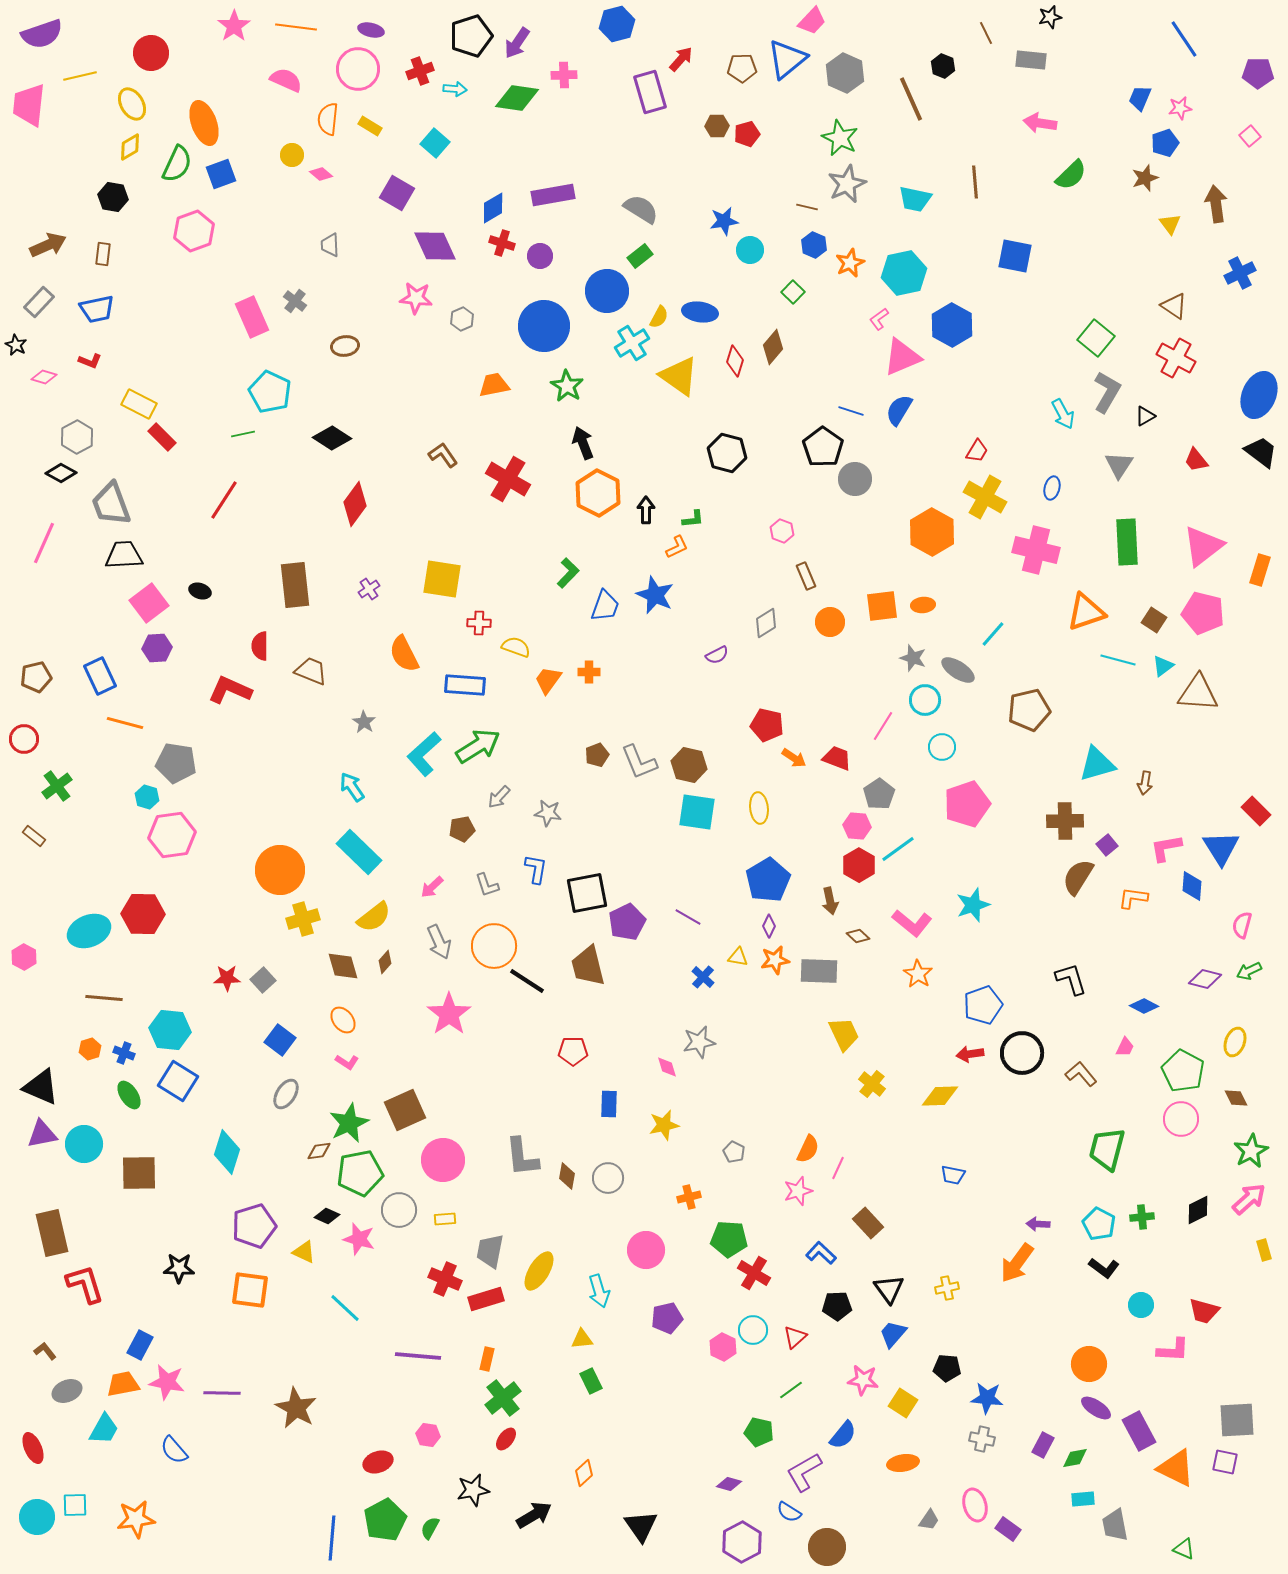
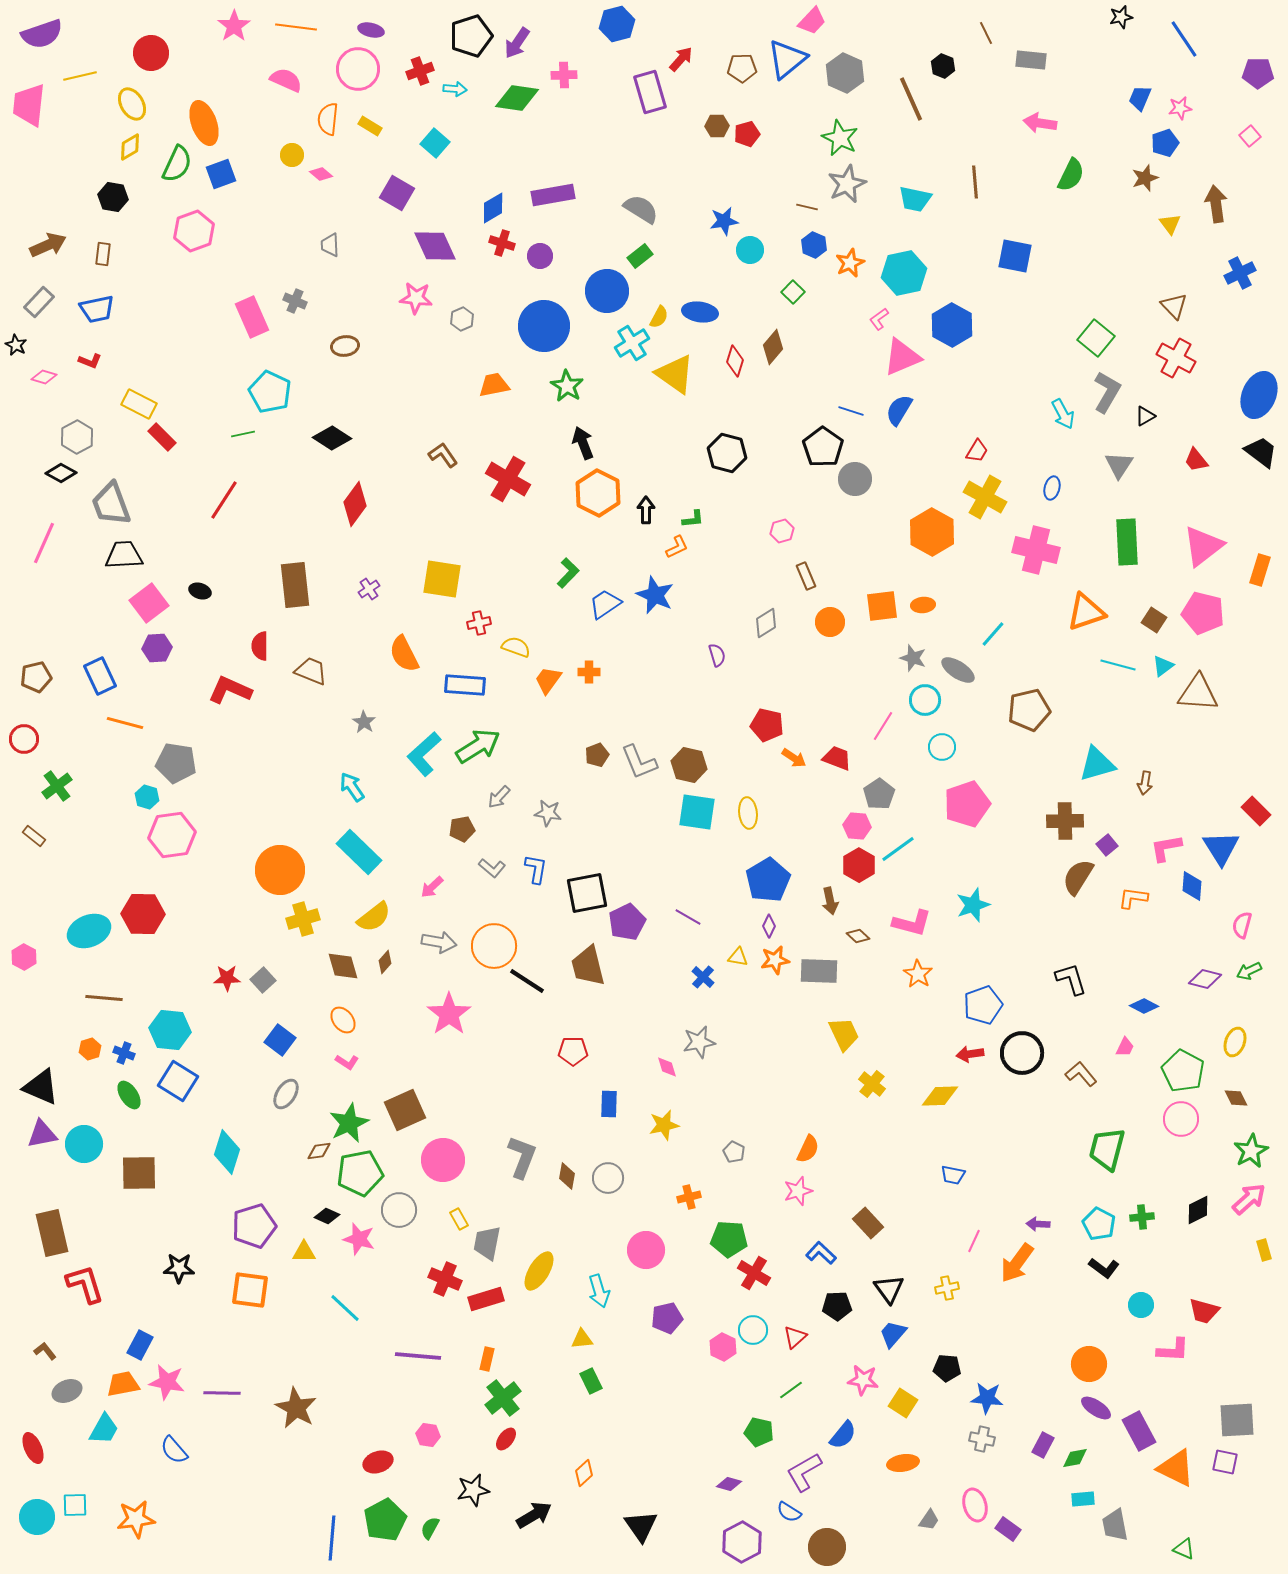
black star at (1050, 17): moved 71 px right
green semicircle at (1071, 175): rotated 20 degrees counterclockwise
gray cross at (295, 301): rotated 15 degrees counterclockwise
brown triangle at (1174, 306): rotated 12 degrees clockwise
yellow triangle at (679, 376): moved 4 px left, 2 px up
pink hexagon at (782, 531): rotated 25 degrees clockwise
blue trapezoid at (605, 606): moved 2 px up; rotated 144 degrees counterclockwise
red cross at (479, 623): rotated 15 degrees counterclockwise
purple semicircle at (717, 655): rotated 80 degrees counterclockwise
cyan line at (1118, 660): moved 5 px down
yellow ellipse at (759, 808): moved 11 px left, 5 px down
gray L-shape at (487, 885): moved 5 px right, 17 px up; rotated 32 degrees counterclockwise
pink L-shape at (912, 923): rotated 24 degrees counterclockwise
gray arrow at (439, 942): rotated 56 degrees counterclockwise
gray L-shape at (522, 1157): rotated 153 degrees counterclockwise
pink line at (838, 1168): moved 136 px right, 73 px down
yellow rectangle at (445, 1219): moved 14 px right; rotated 65 degrees clockwise
gray trapezoid at (490, 1251): moved 3 px left, 8 px up
yellow triangle at (304, 1252): rotated 25 degrees counterclockwise
